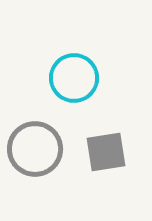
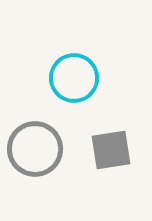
gray square: moved 5 px right, 2 px up
